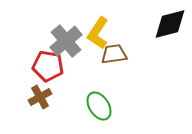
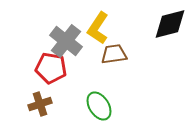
yellow L-shape: moved 5 px up
gray cross: rotated 12 degrees counterclockwise
red pentagon: moved 3 px right, 2 px down
brown cross: moved 7 px down; rotated 10 degrees clockwise
